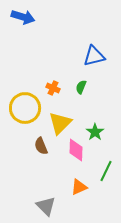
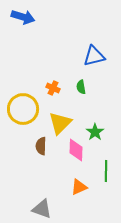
green semicircle: rotated 32 degrees counterclockwise
yellow circle: moved 2 px left, 1 px down
brown semicircle: rotated 24 degrees clockwise
green line: rotated 25 degrees counterclockwise
gray triangle: moved 4 px left, 3 px down; rotated 25 degrees counterclockwise
